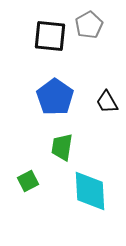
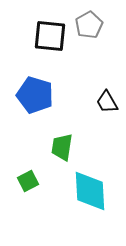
blue pentagon: moved 20 px left, 2 px up; rotated 18 degrees counterclockwise
